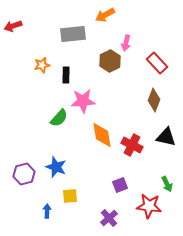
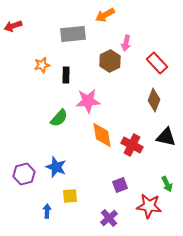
pink star: moved 5 px right
